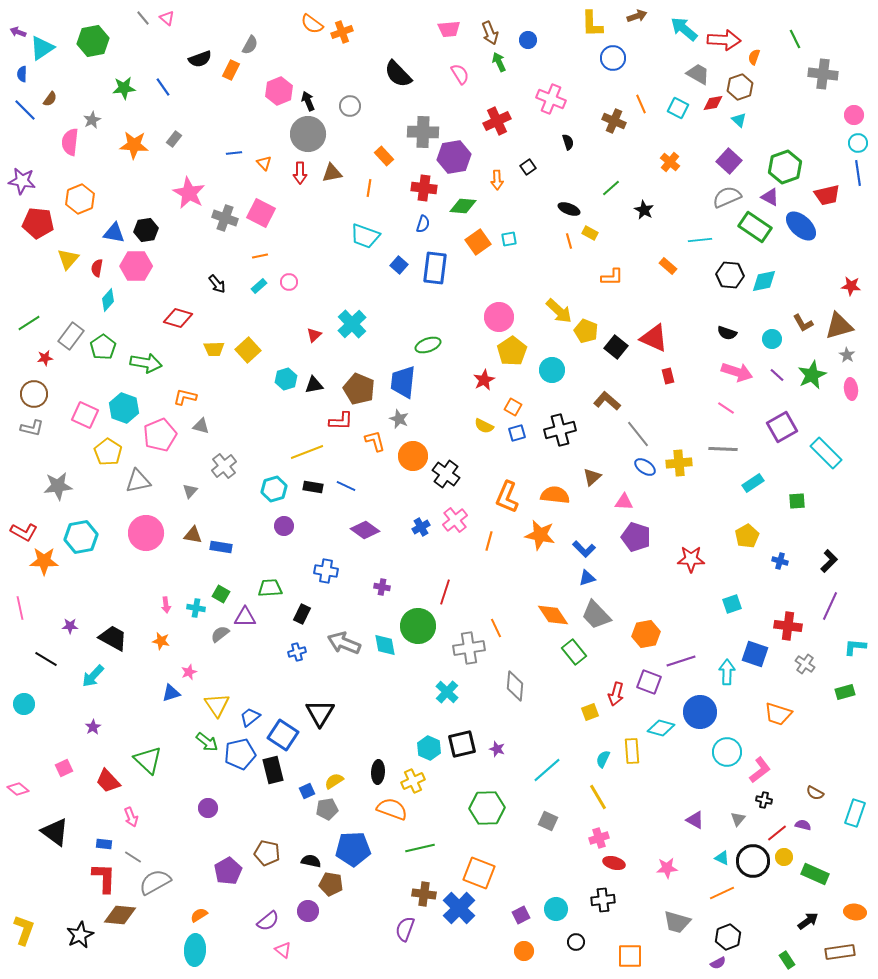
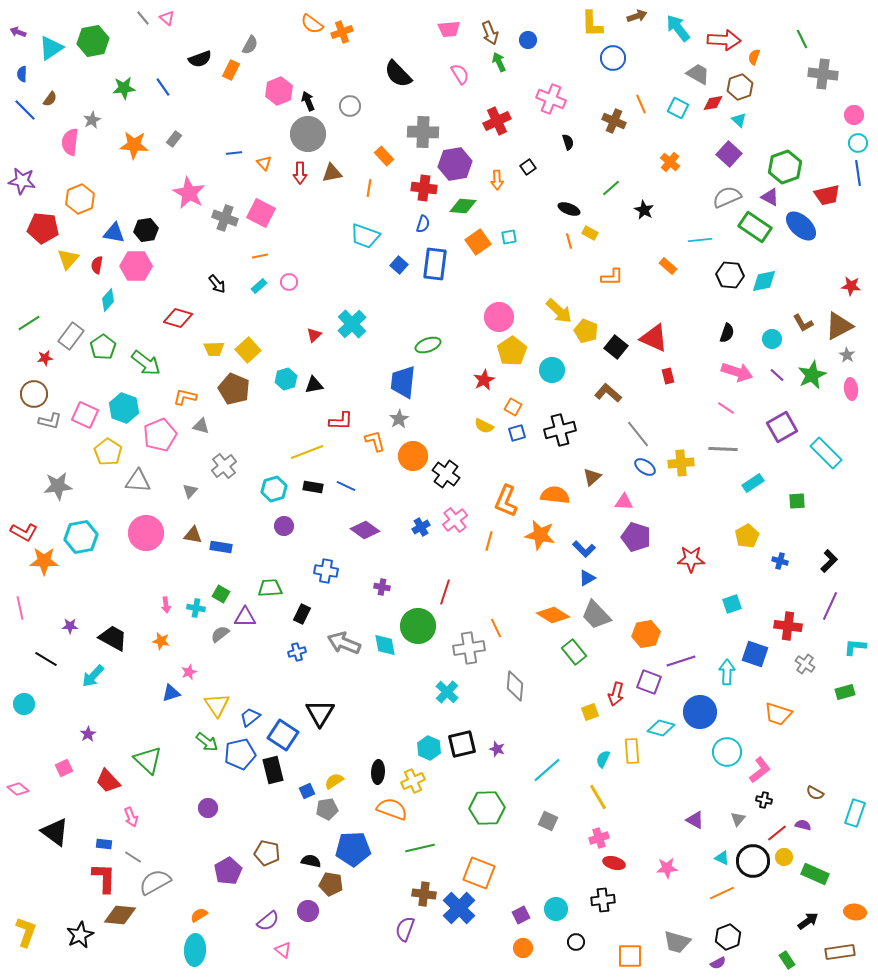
cyan arrow at (684, 29): moved 6 px left, 1 px up; rotated 12 degrees clockwise
green line at (795, 39): moved 7 px right
cyan triangle at (42, 48): moved 9 px right
purple hexagon at (454, 157): moved 1 px right, 7 px down
purple square at (729, 161): moved 7 px up
red pentagon at (38, 223): moved 5 px right, 5 px down
cyan square at (509, 239): moved 2 px up
red semicircle at (97, 268): moved 3 px up
blue rectangle at (435, 268): moved 4 px up
brown triangle at (839, 326): rotated 12 degrees counterclockwise
black semicircle at (727, 333): rotated 90 degrees counterclockwise
green arrow at (146, 363): rotated 28 degrees clockwise
brown pentagon at (359, 389): moved 125 px left
brown L-shape at (607, 401): moved 1 px right, 8 px up
gray star at (399, 419): rotated 18 degrees clockwise
gray L-shape at (32, 428): moved 18 px right, 7 px up
yellow cross at (679, 463): moved 2 px right
gray triangle at (138, 481): rotated 16 degrees clockwise
orange L-shape at (507, 497): moved 1 px left, 4 px down
blue triangle at (587, 578): rotated 12 degrees counterclockwise
orange diamond at (553, 615): rotated 24 degrees counterclockwise
purple star at (93, 727): moved 5 px left, 7 px down
gray trapezoid at (677, 922): moved 20 px down
yellow L-shape at (24, 930): moved 2 px right, 2 px down
orange circle at (524, 951): moved 1 px left, 3 px up
